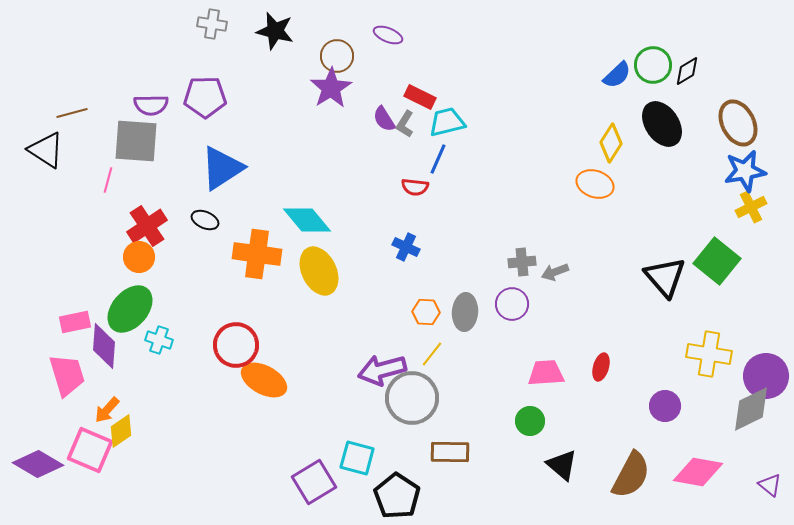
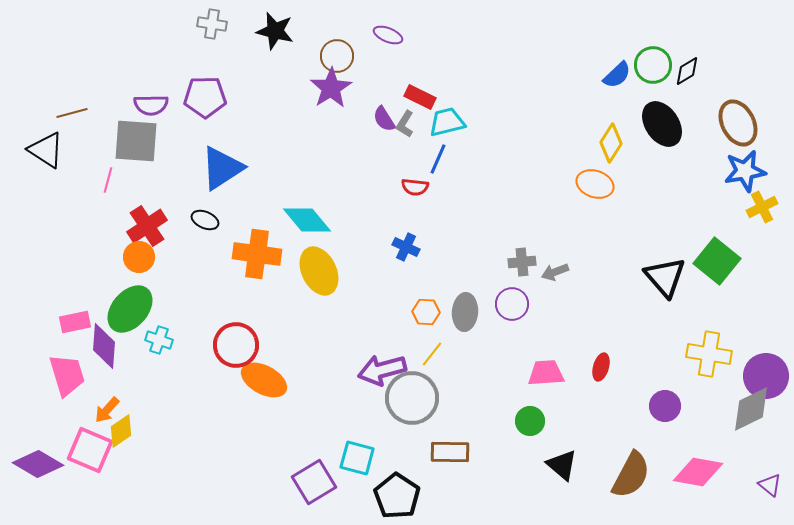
yellow cross at (751, 207): moved 11 px right
